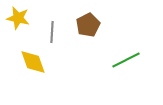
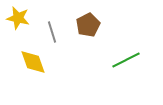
gray line: rotated 20 degrees counterclockwise
